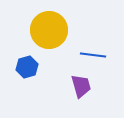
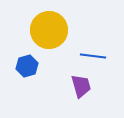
blue line: moved 1 px down
blue hexagon: moved 1 px up
